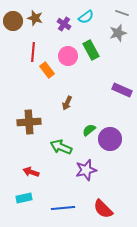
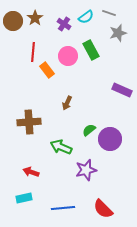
gray line: moved 13 px left
brown star: rotated 21 degrees clockwise
